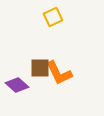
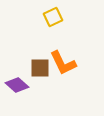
orange L-shape: moved 4 px right, 10 px up
